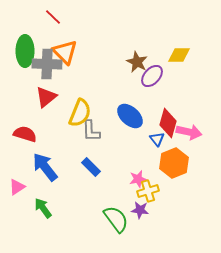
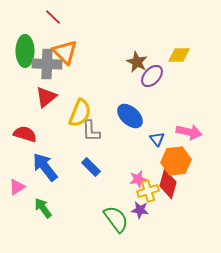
red diamond: moved 61 px down
orange hexagon: moved 2 px right, 2 px up; rotated 16 degrees clockwise
